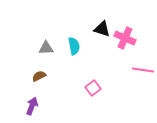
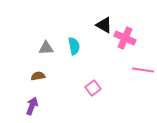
black triangle: moved 2 px right, 4 px up; rotated 12 degrees clockwise
brown semicircle: moved 1 px left; rotated 16 degrees clockwise
